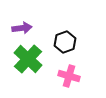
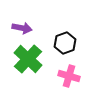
purple arrow: rotated 18 degrees clockwise
black hexagon: moved 1 px down
